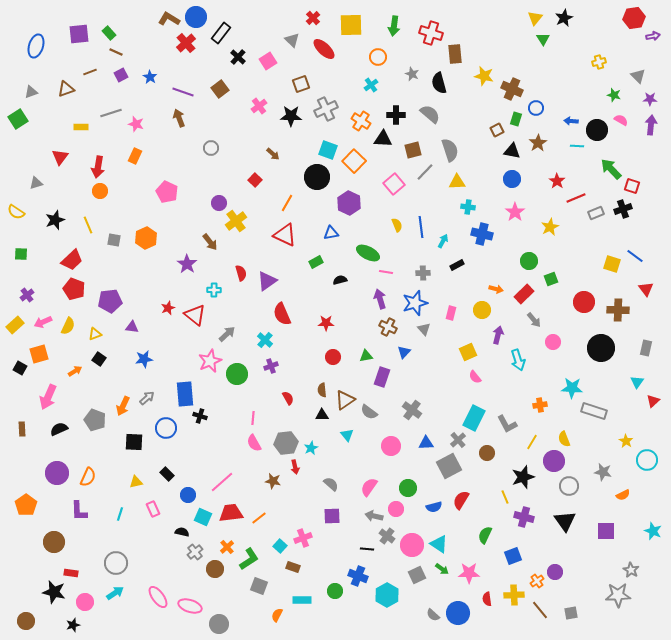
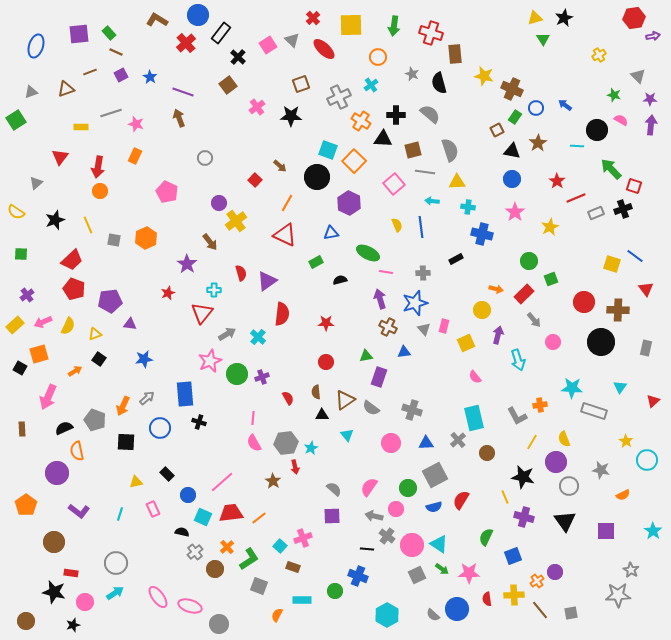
blue circle at (196, 17): moved 2 px right, 2 px up
yellow triangle at (535, 18): rotated 35 degrees clockwise
brown L-shape at (169, 19): moved 12 px left, 1 px down
pink square at (268, 61): moved 16 px up
yellow cross at (599, 62): moved 7 px up; rotated 16 degrees counterclockwise
brown square at (220, 89): moved 8 px right, 4 px up
pink cross at (259, 106): moved 2 px left, 1 px down
gray cross at (326, 109): moved 13 px right, 12 px up
green square at (18, 119): moved 2 px left, 1 px down
green rectangle at (516, 119): moved 1 px left, 2 px up; rotated 16 degrees clockwise
blue arrow at (571, 121): moved 6 px left, 16 px up; rotated 32 degrees clockwise
gray circle at (211, 148): moved 6 px left, 10 px down
brown arrow at (273, 154): moved 7 px right, 12 px down
gray line at (425, 172): rotated 54 degrees clockwise
gray triangle at (36, 183): rotated 24 degrees counterclockwise
red square at (632, 186): moved 2 px right
cyan arrow at (443, 241): moved 11 px left, 40 px up; rotated 112 degrees counterclockwise
black rectangle at (457, 265): moved 1 px left, 6 px up
red star at (168, 308): moved 15 px up
pink rectangle at (451, 313): moved 7 px left, 13 px down
red semicircle at (282, 314): rotated 150 degrees counterclockwise
red triangle at (195, 315): moved 7 px right, 2 px up; rotated 30 degrees clockwise
purple triangle at (132, 327): moved 2 px left, 3 px up
gray arrow at (227, 334): rotated 12 degrees clockwise
cyan cross at (265, 340): moved 7 px left, 3 px up
black circle at (601, 348): moved 6 px up
blue triangle at (404, 352): rotated 40 degrees clockwise
yellow square at (468, 352): moved 2 px left, 9 px up
red circle at (333, 357): moved 7 px left, 5 px down
purple cross at (271, 366): moved 9 px left, 11 px down
purple rectangle at (382, 377): moved 3 px left
cyan triangle at (637, 382): moved 17 px left, 5 px down
brown semicircle at (322, 390): moved 6 px left, 2 px down
gray cross at (412, 410): rotated 18 degrees counterclockwise
gray semicircle at (369, 412): moved 2 px right, 4 px up
black cross at (200, 416): moved 1 px left, 6 px down
cyan rectangle at (474, 418): rotated 40 degrees counterclockwise
gray L-shape at (507, 424): moved 10 px right, 8 px up
blue circle at (166, 428): moved 6 px left
black semicircle at (59, 429): moved 5 px right, 1 px up
black square at (134, 442): moved 8 px left
pink circle at (391, 446): moved 3 px up
purple circle at (554, 461): moved 2 px right, 1 px down
gray square at (449, 466): moved 14 px left, 9 px down
gray star at (603, 472): moved 2 px left, 2 px up
orange semicircle at (88, 477): moved 11 px left, 26 px up; rotated 144 degrees clockwise
black star at (523, 477): rotated 30 degrees clockwise
brown star at (273, 481): rotated 21 degrees clockwise
gray semicircle at (331, 484): moved 3 px right, 5 px down
purple L-shape at (79, 511): rotated 50 degrees counterclockwise
cyan star at (653, 531): rotated 12 degrees clockwise
green semicircle at (485, 535): moved 1 px right, 2 px down
cyan hexagon at (387, 595): moved 20 px down
blue circle at (458, 613): moved 1 px left, 4 px up
